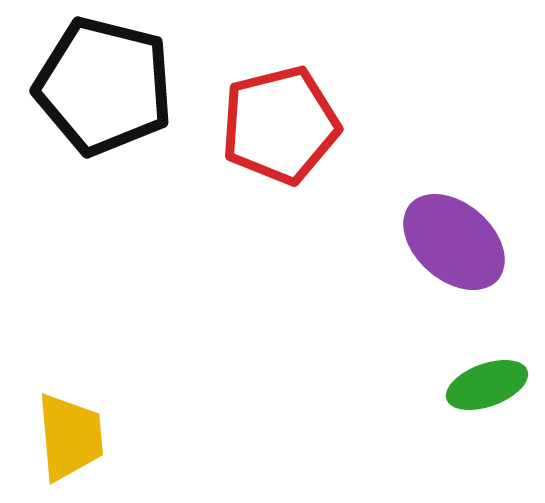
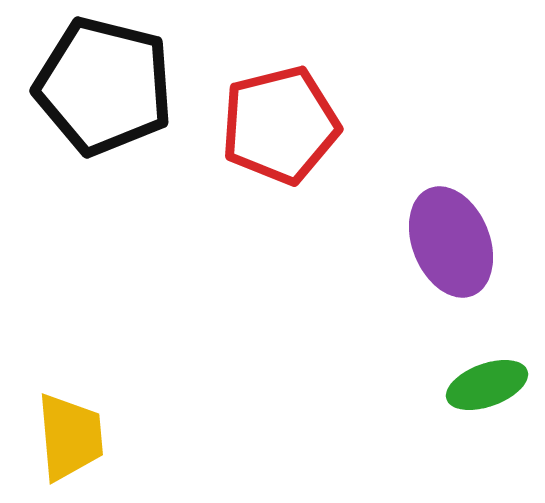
purple ellipse: moved 3 px left; rotated 27 degrees clockwise
